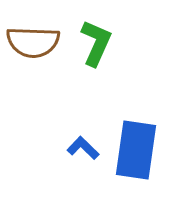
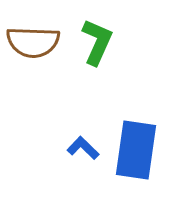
green L-shape: moved 1 px right, 1 px up
